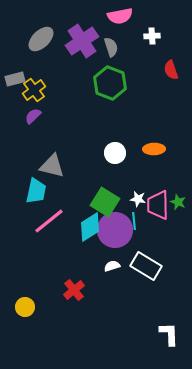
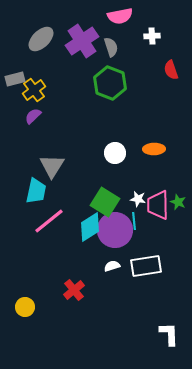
gray triangle: rotated 48 degrees clockwise
white rectangle: rotated 40 degrees counterclockwise
